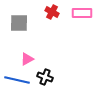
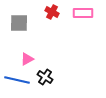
pink rectangle: moved 1 px right
black cross: rotated 14 degrees clockwise
